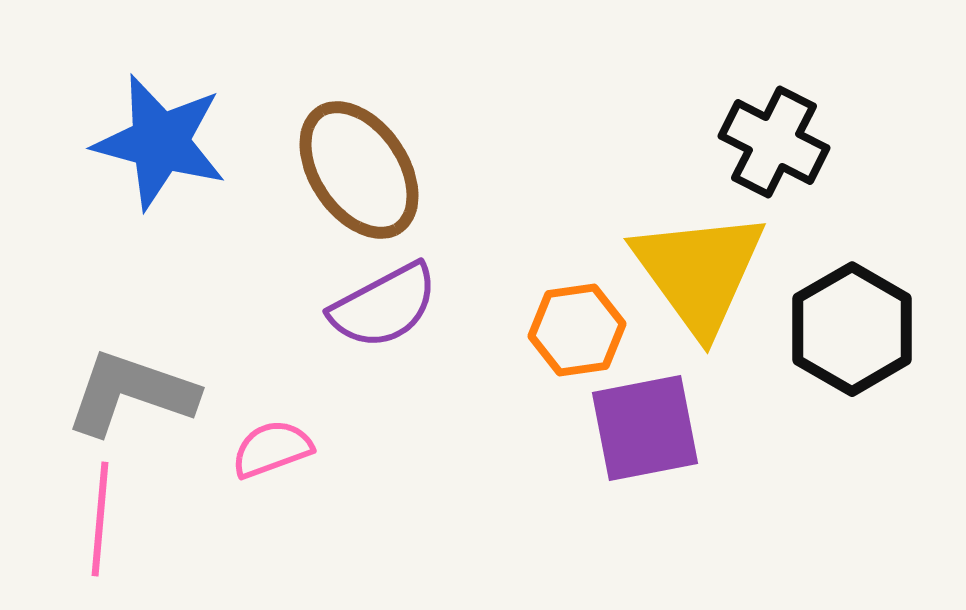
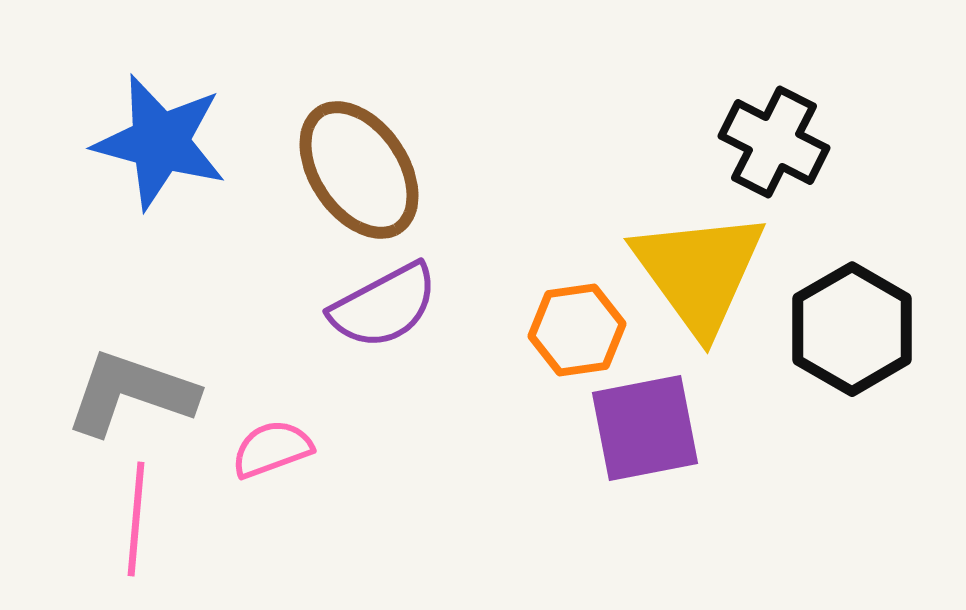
pink line: moved 36 px right
